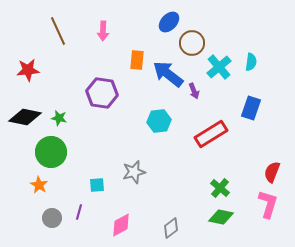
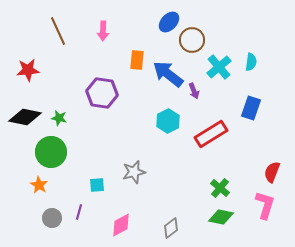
brown circle: moved 3 px up
cyan hexagon: moved 9 px right; rotated 20 degrees counterclockwise
pink L-shape: moved 3 px left, 1 px down
